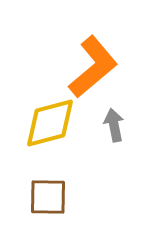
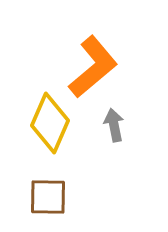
yellow diamond: rotated 52 degrees counterclockwise
